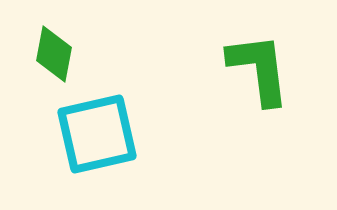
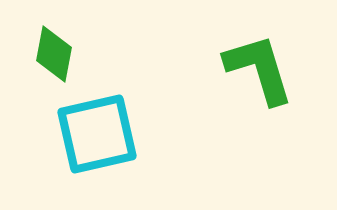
green L-shape: rotated 10 degrees counterclockwise
